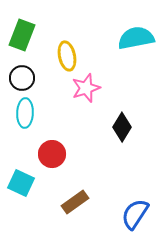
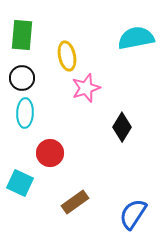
green rectangle: rotated 16 degrees counterclockwise
red circle: moved 2 px left, 1 px up
cyan square: moved 1 px left
blue semicircle: moved 2 px left
